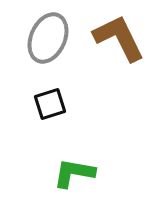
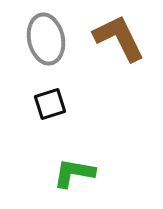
gray ellipse: moved 2 px left, 1 px down; rotated 36 degrees counterclockwise
